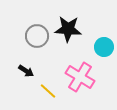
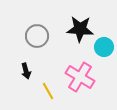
black star: moved 12 px right
black arrow: rotated 42 degrees clockwise
yellow line: rotated 18 degrees clockwise
